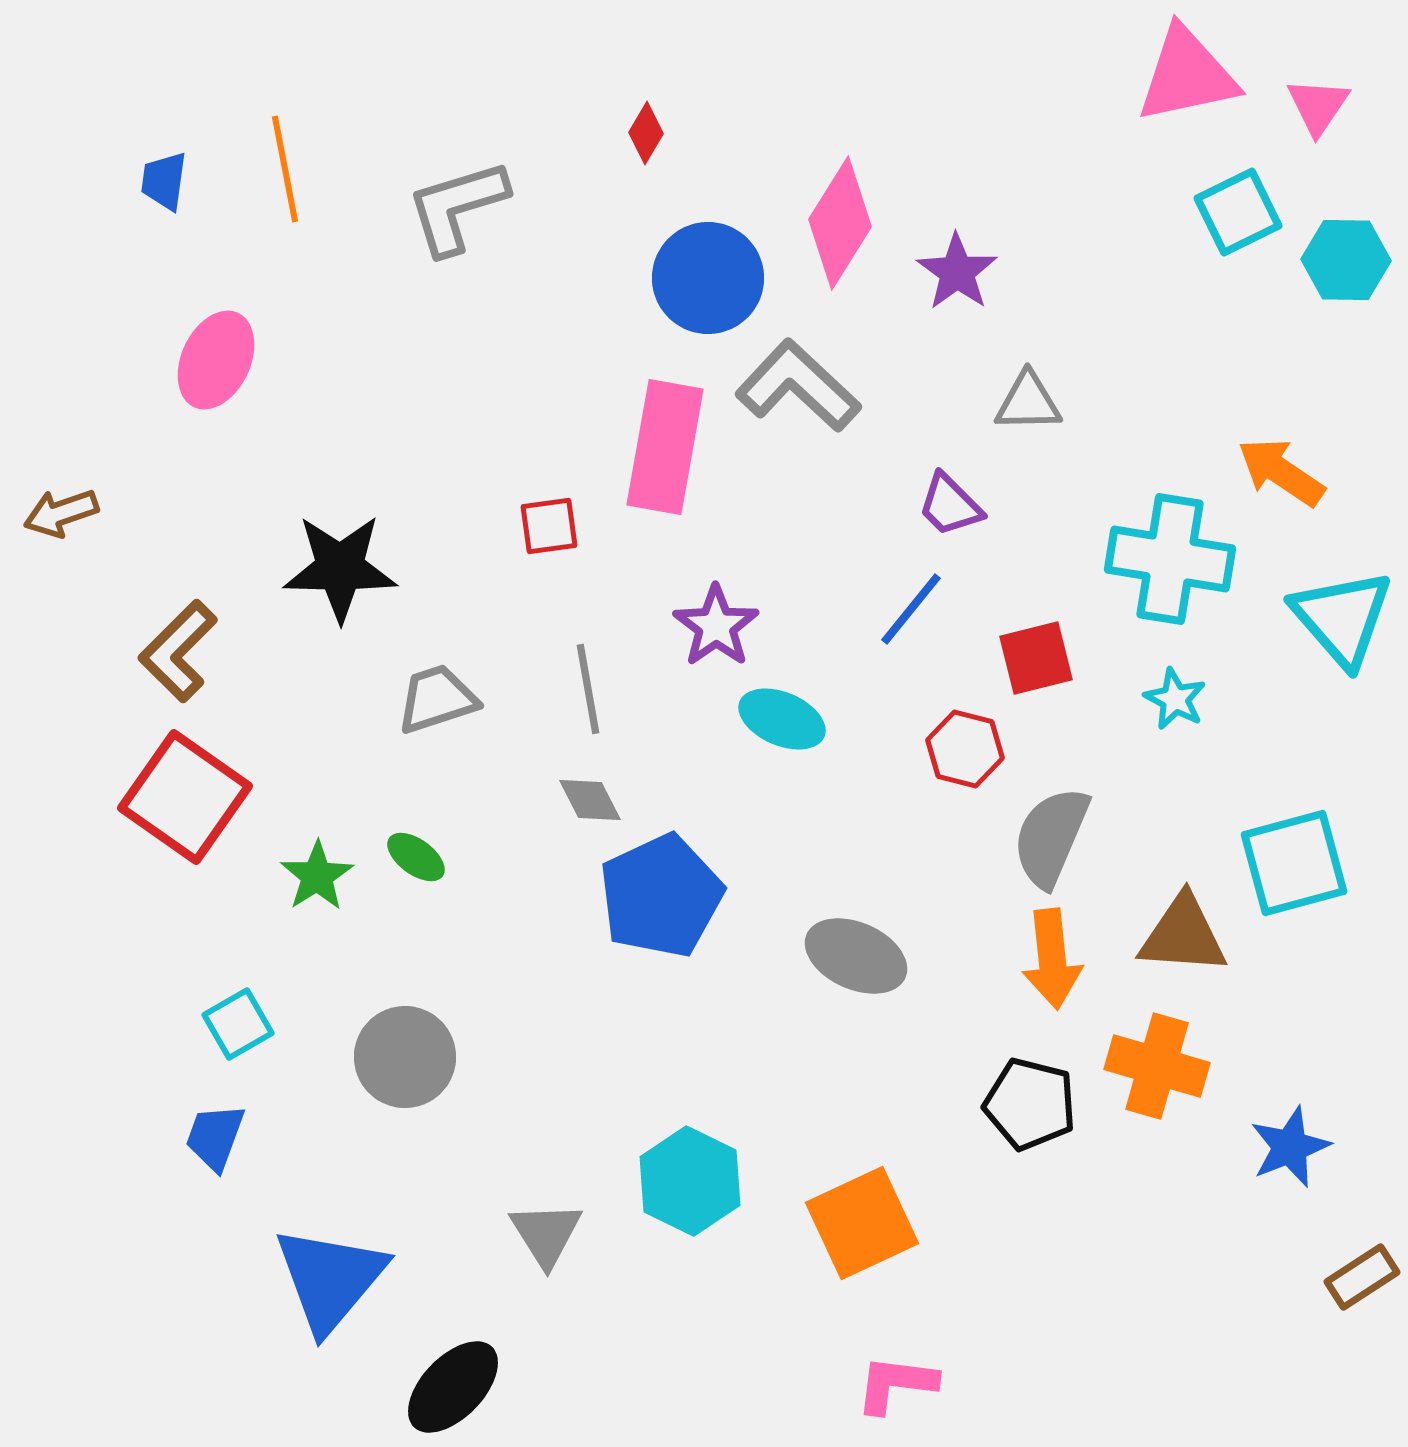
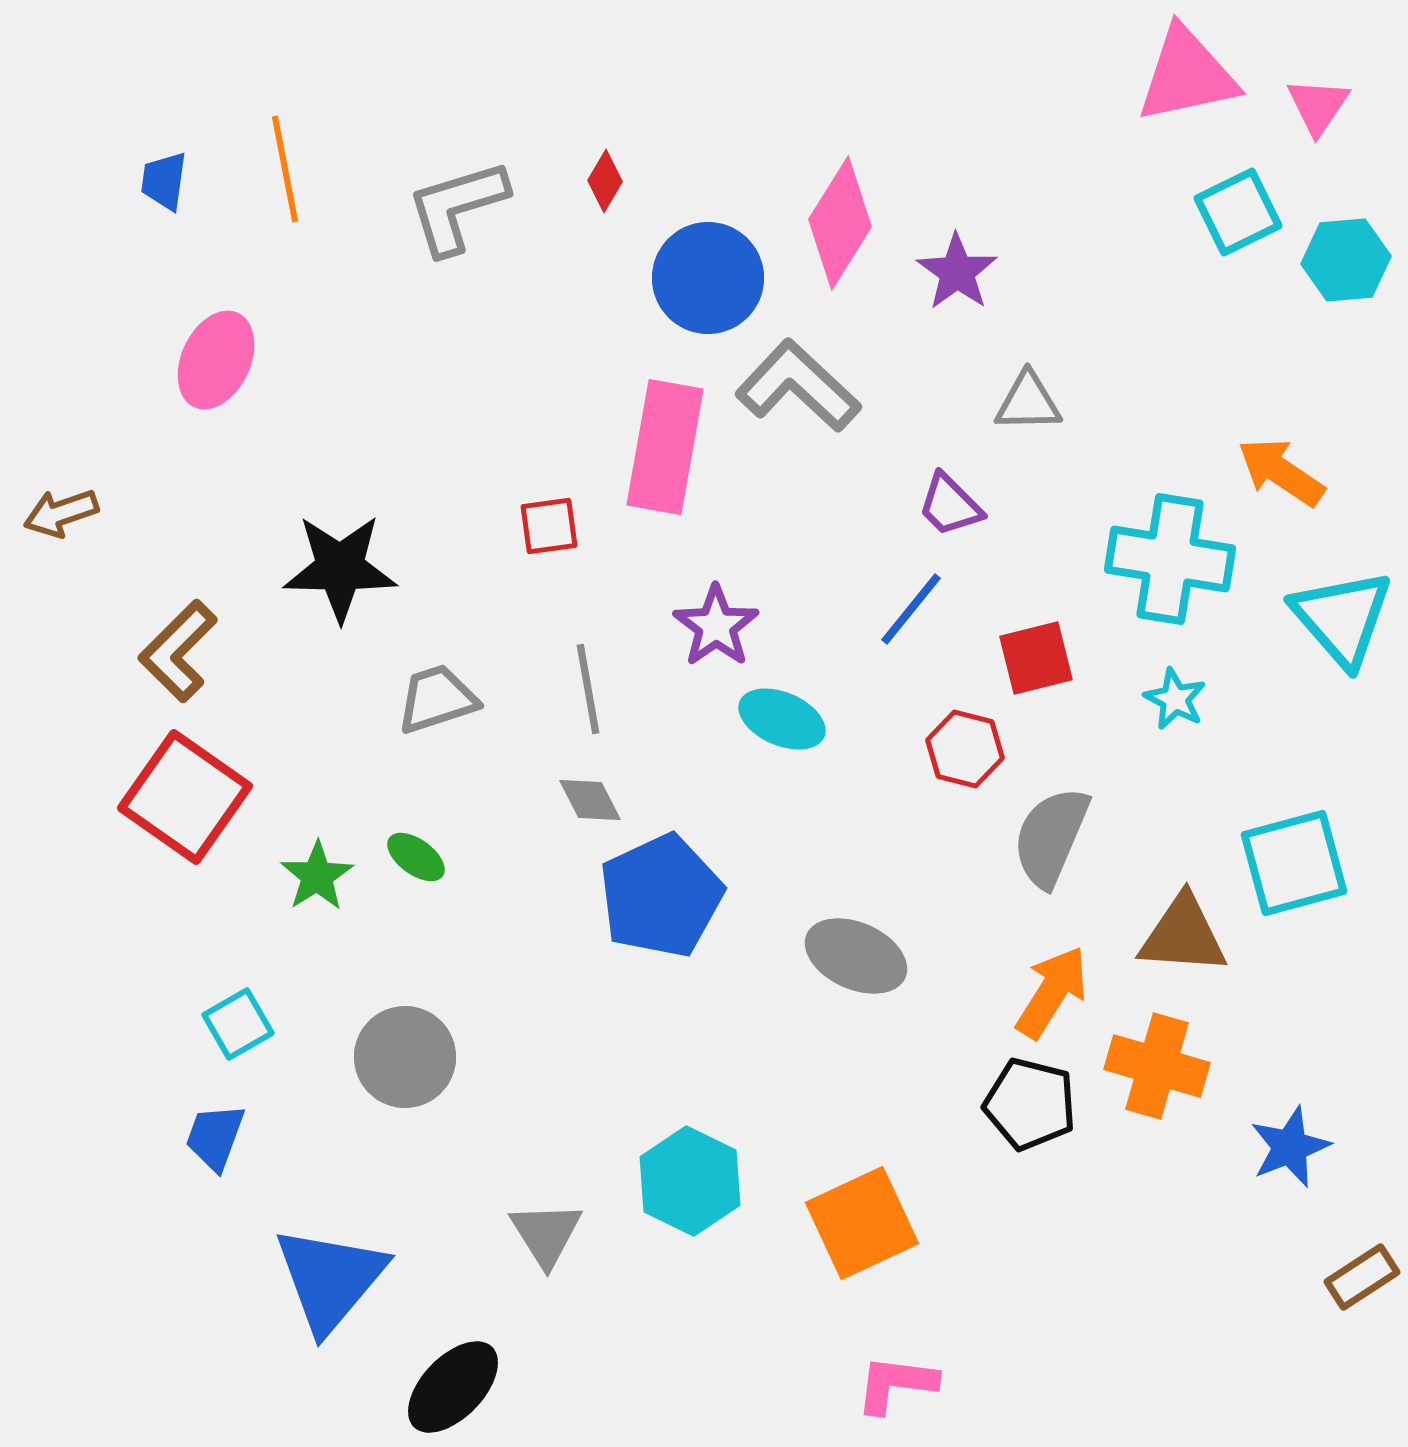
red diamond at (646, 133): moved 41 px left, 48 px down
cyan hexagon at (1346, 260): rotated 6 degrees counterclockwise
orange arrow at (1052, 959): moved 33 px down; rotated 142 degrees counterclockwise
